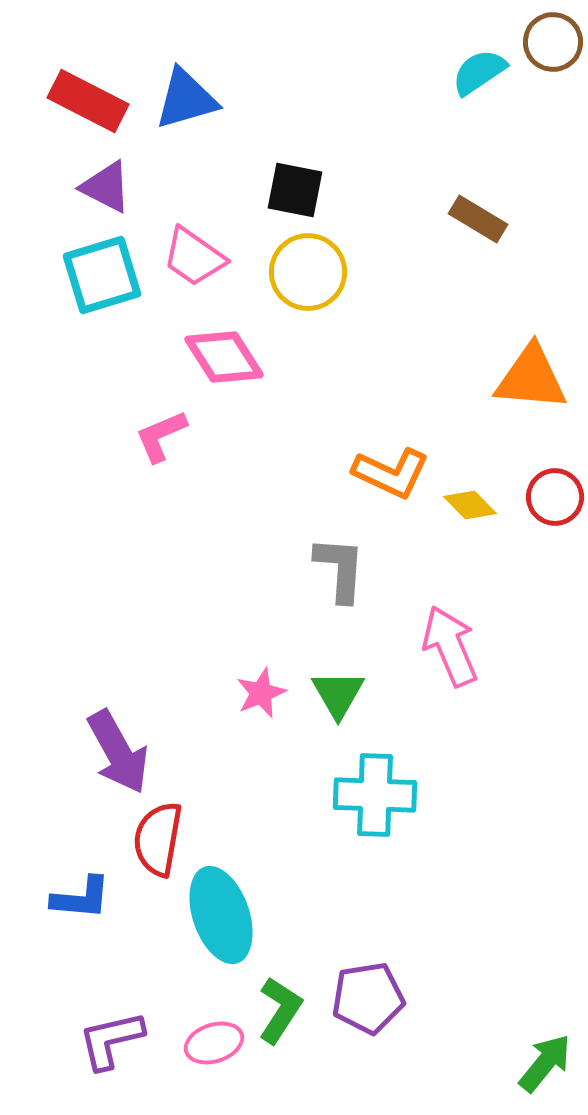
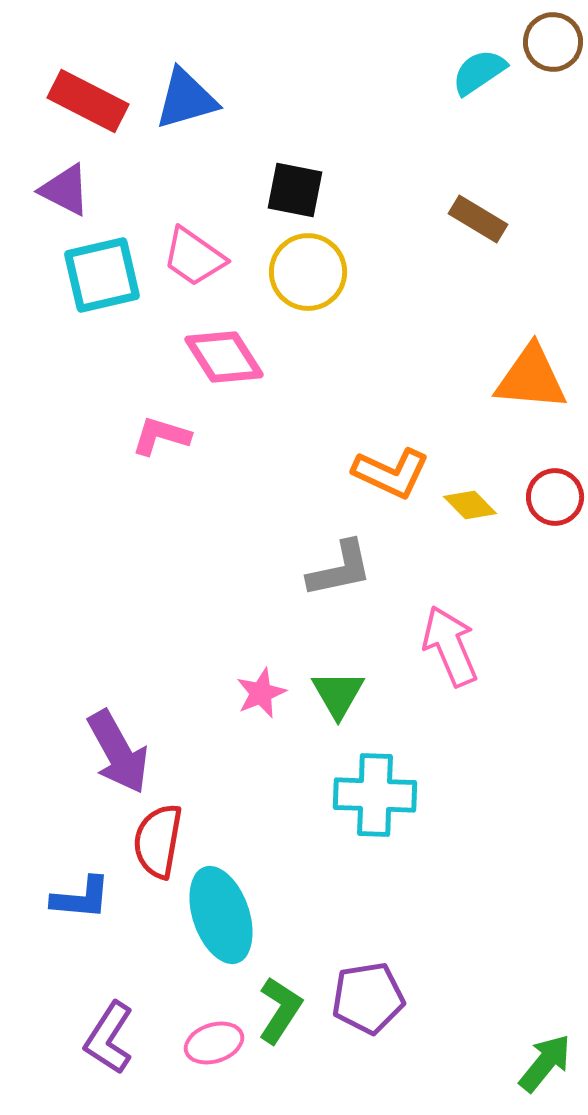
purple triangle: moved 41 px left, 3 px down
cyan square: rotated 4 degrees clockwise
pink L-shape: rotated 40 degrees clockwise
gray L-shape: rotated 74 degrees clockwise
red semicircle: moved 2 px down
purple L-shape: moved 2 px left, 2 px up; rotated 44 degrees counterclockwise
